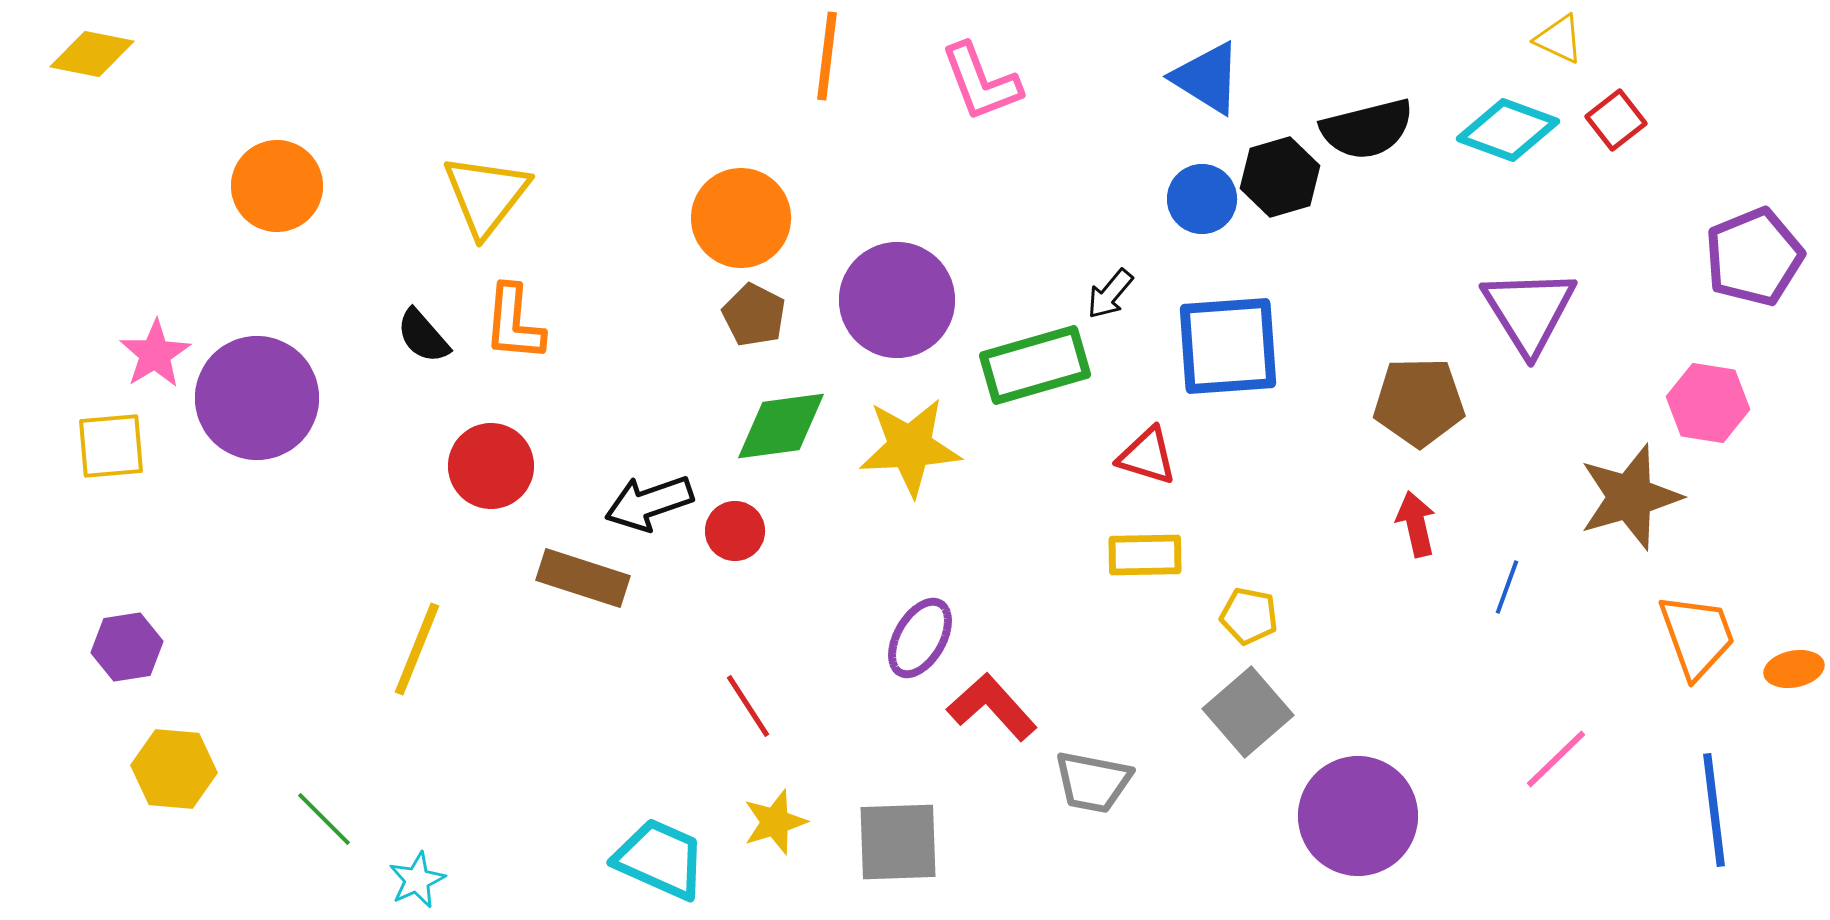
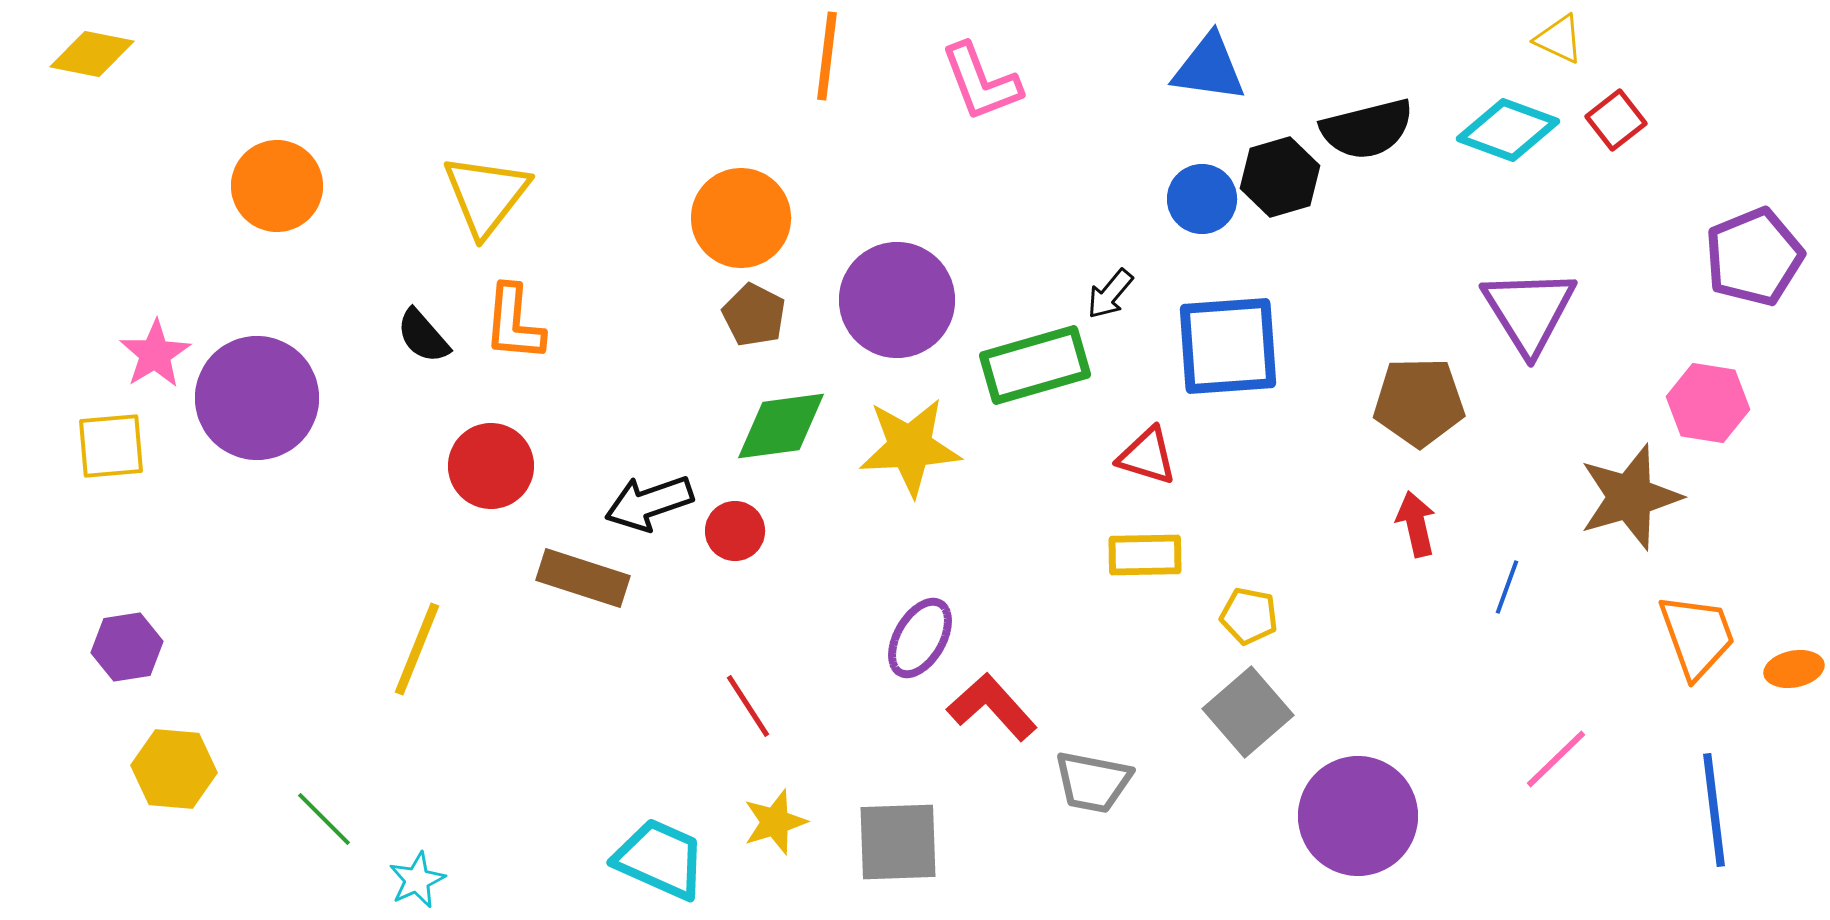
blue triangle at (1207, 78): moved 2 px right, 10 px up; rotated 24 degrees counterclockwise
